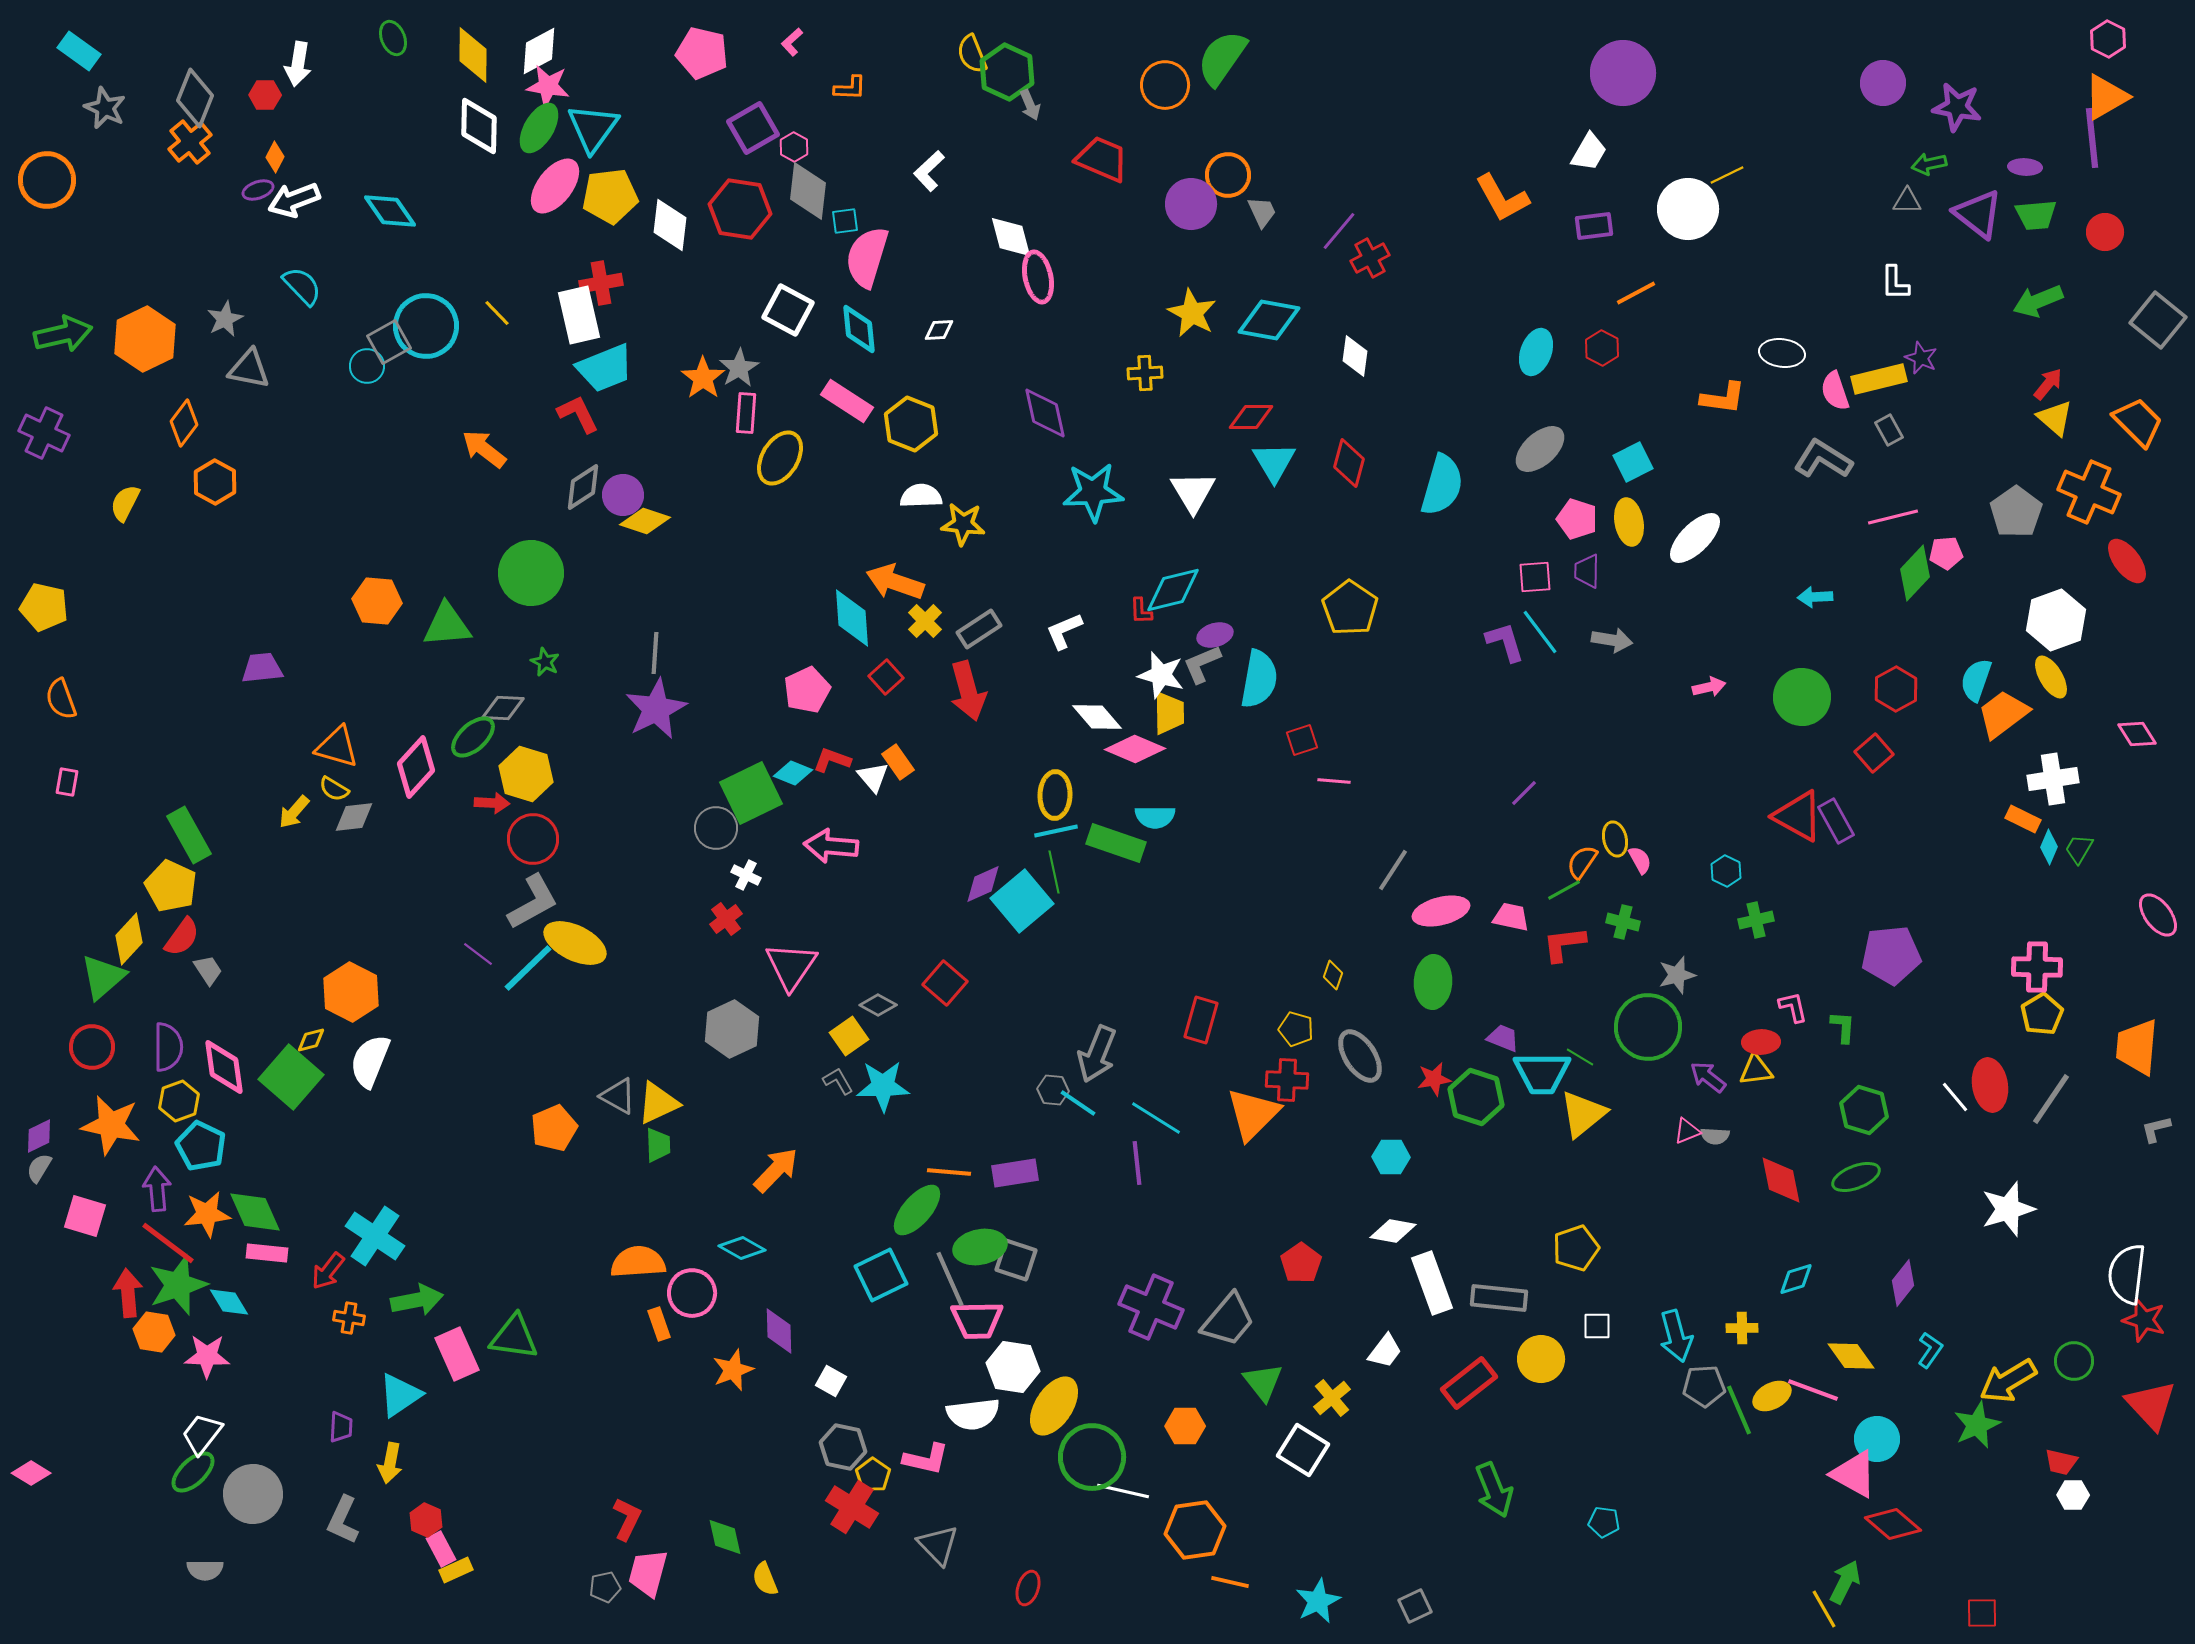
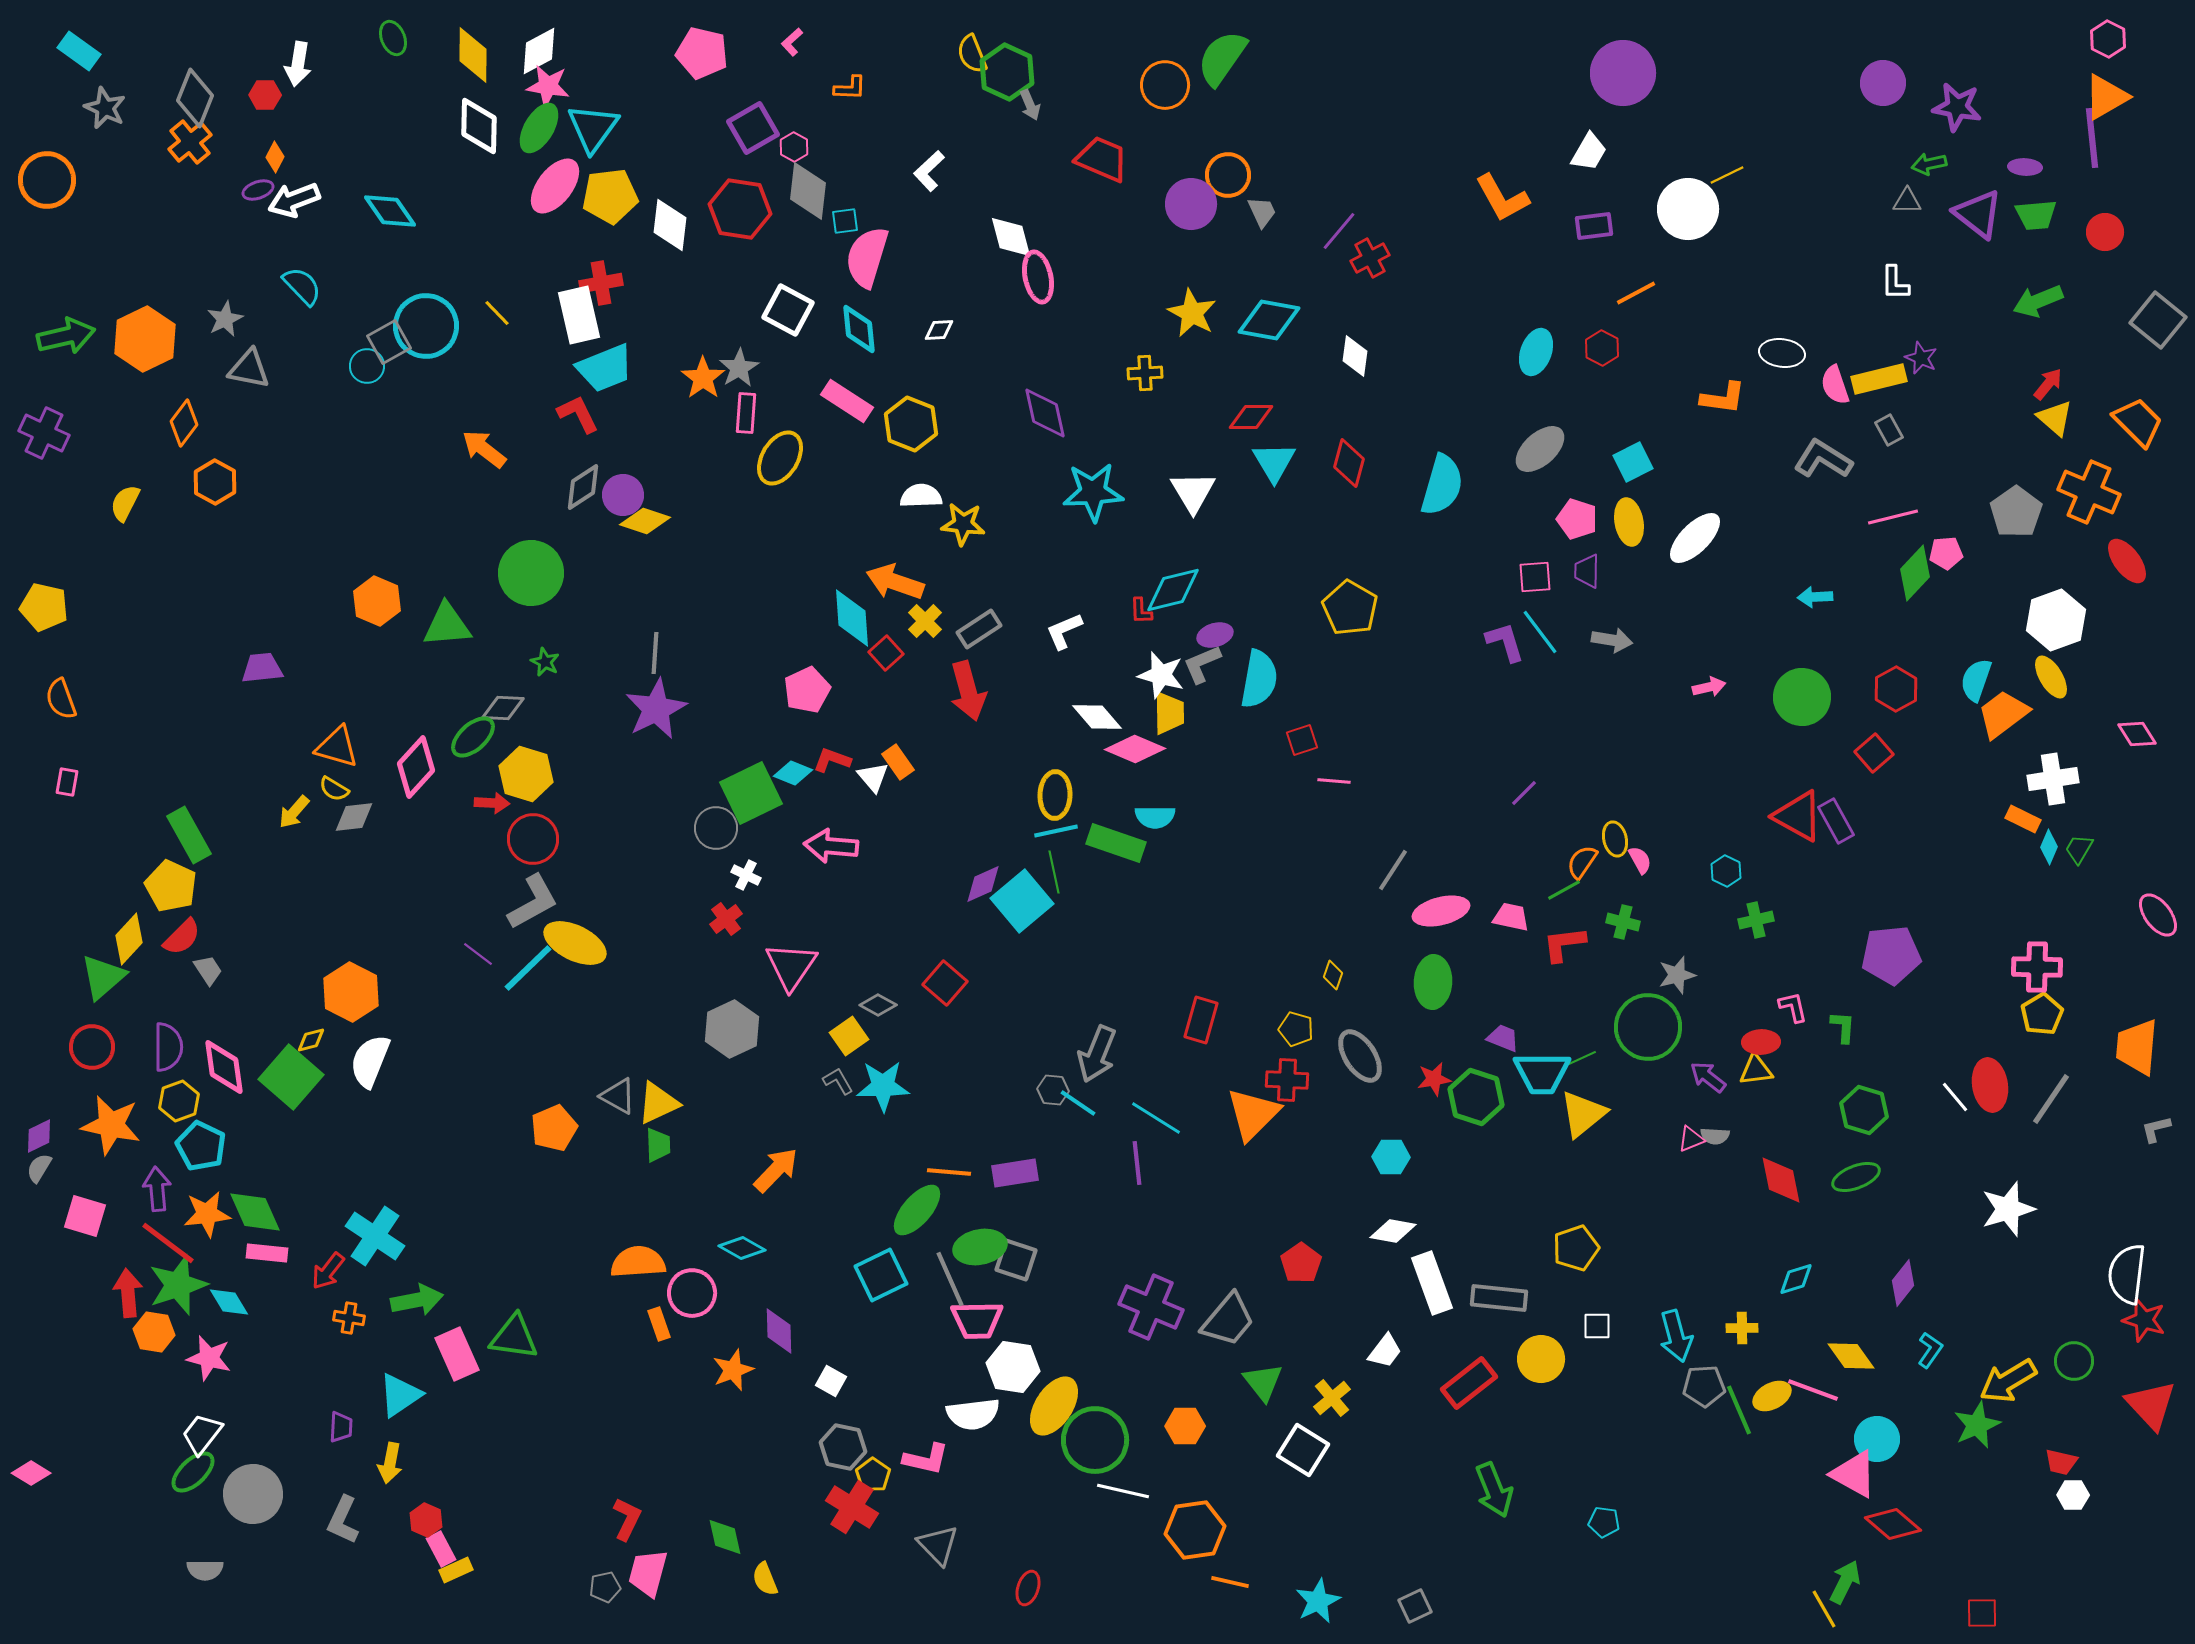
green arrow at (63, 334): moved 3 px right, 2 px down
pink semicircle at (1835, 391): moved 6 px up
orange hexagon at (377, 601): rotated 18 degrees clockwise
yellow pentagon at (1350, 608): rotated 4 degrees counterclockwise
red square at (886, 677): moved 24 px up
red semicircle at (182, 937): rotated 9 degrees clockwise
green line at (1580, 1057): moved 2 px right, 1 px down; rotated 56 degrees counterclockwise
pink triangle at (1687, 1131): moved 4 px right, 8 px down
pink star at (207, 1356): moved 2 px right, 2 px down; rotated 12 degrees clockwise
green circle at (1092, 1457): moved 3 px right, 17 px up
